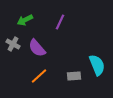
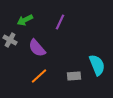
gray cross: moved 3 px left, 4 px up
